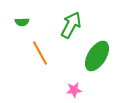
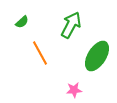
green semicircle: rotated 40 degrees counterclockwise
